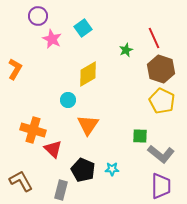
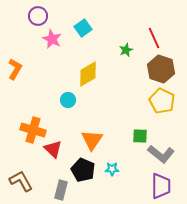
orange triangle: moved 4 px right, 15 px down
